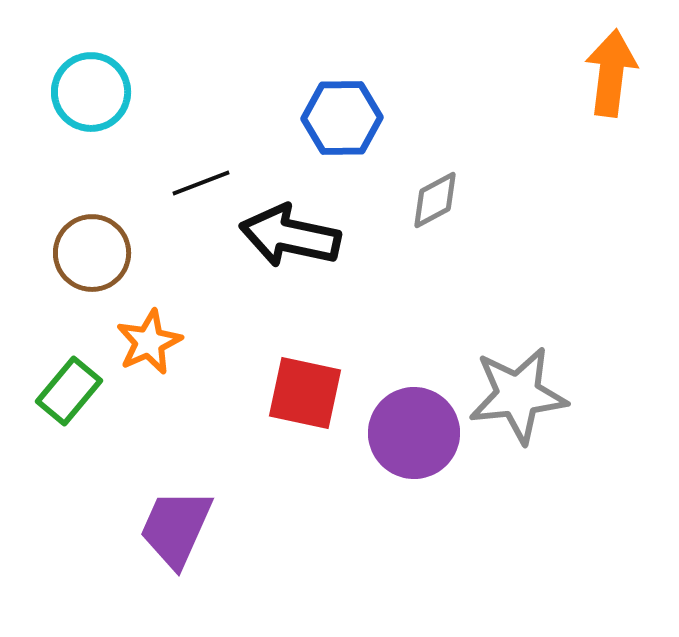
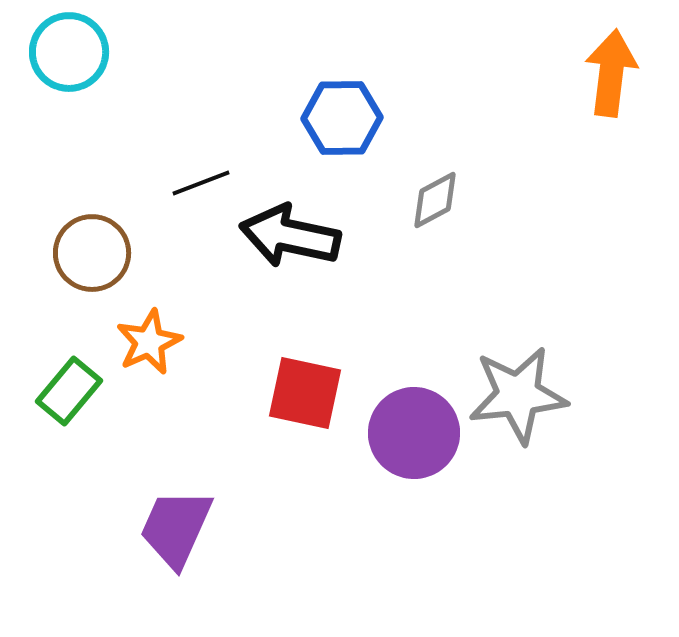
cyan circle: moved 22 px left, 40 px up
